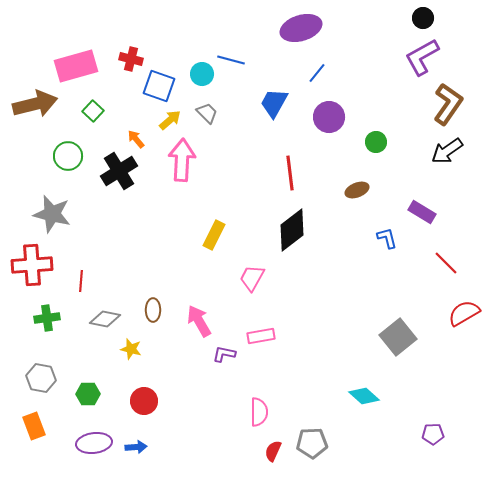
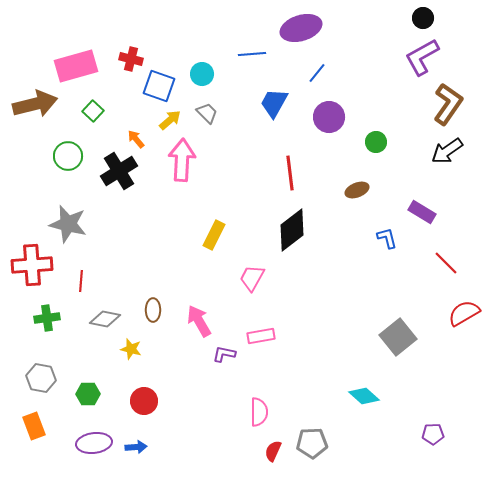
blue line at (231, 60): moved 21 px right, 6 px up; rotated 20 degrees counterclockwise
gray star at (52, 214): moved 16 px right, 10 px down
